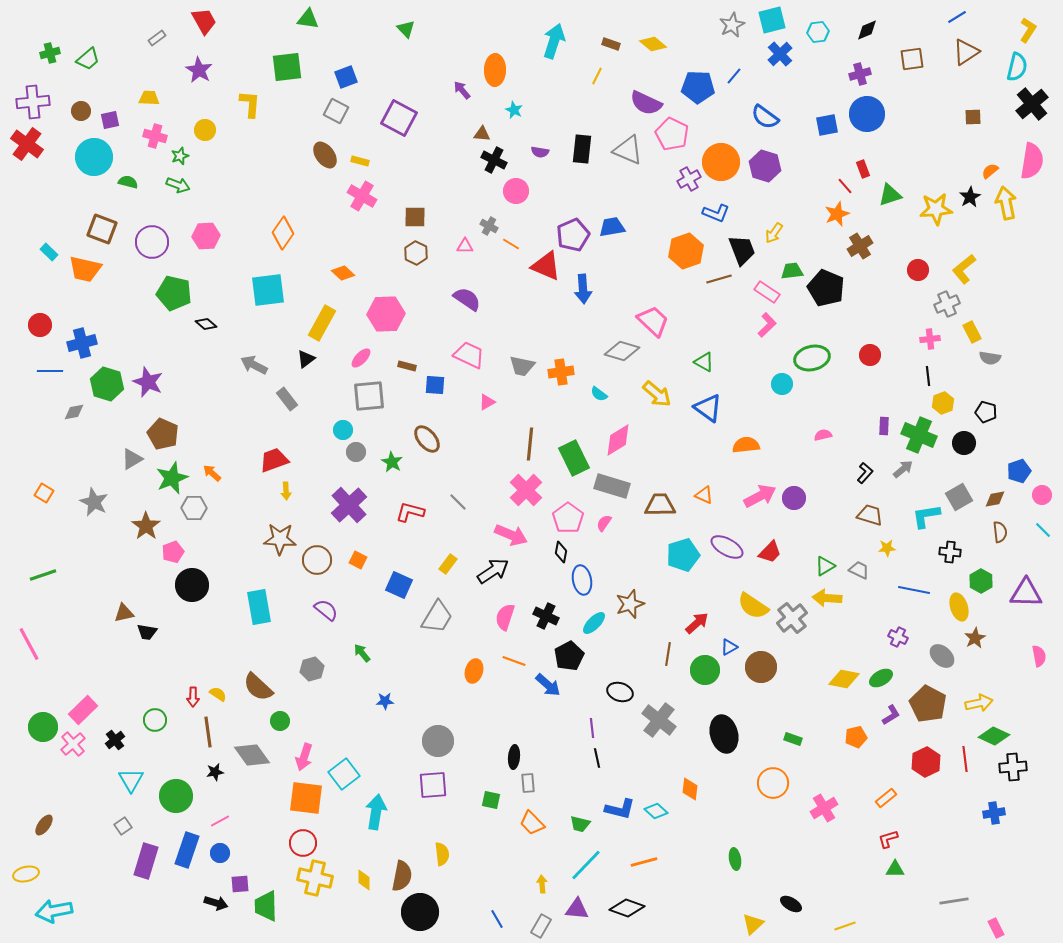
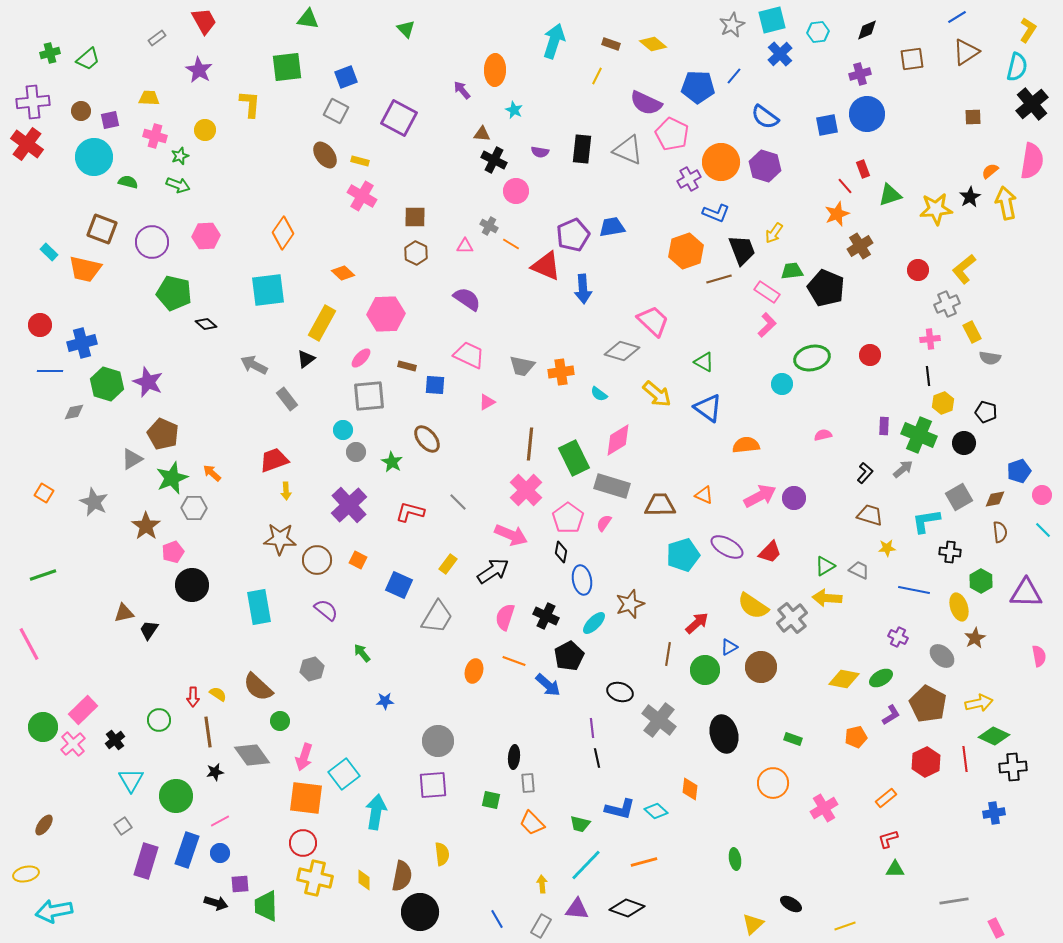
cyan L-shape at (926, 516): moved 5 px down
black trapezoid at (147, 632): moved 2 px right, 2 px up; rotated 115 degrees clockwise
green circle at (155, 720): moved 4 px right
